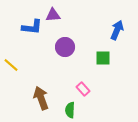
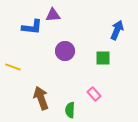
purple circle: moved 4 px down
yellow line: moved 2 px right, 2 px down; rotated 21 degrees counterclockwise
pink rectangle: moved 11 px right, 5 px down
